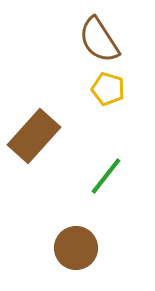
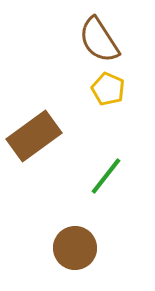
yellow pentagon: rotated 8 degrees clockwise
brown rectangle: rotated 12 degrees clockwise
brown circle: moved 1 px left
